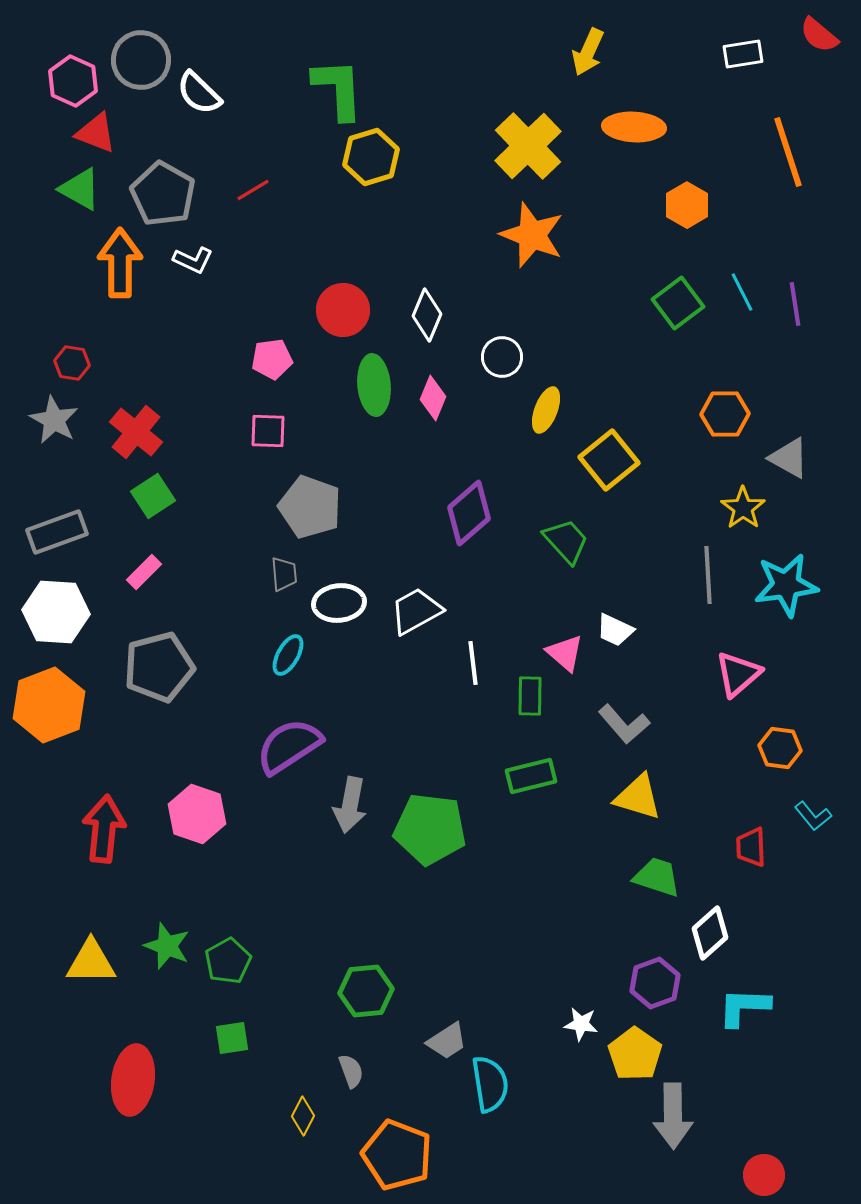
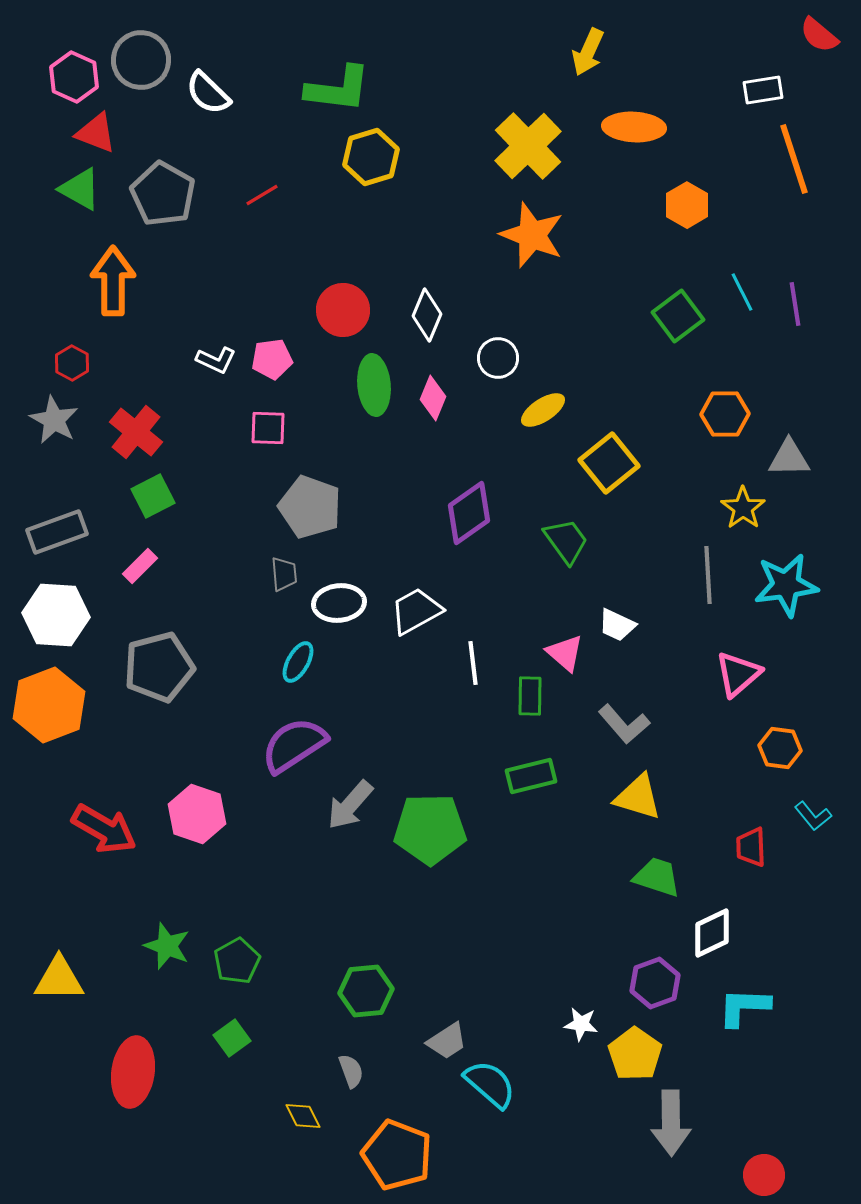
white rectangle at (743, 54): moved 20 px right, 36 px down
pink hexagon at (73, 81): moved 1 px right, 4 px up
green L-shape at (338, 89): rotated 100 degrees clockwise
white semicircle at (199, 93): moved 9 px right
orange line at (788, 152): moved 6 px right, 7 px down
red line at (253, 190): moved 9 px right, 5 px down
white L-shape at (193, 260): moved 23 px right, 100 px down
orange arrow at (120, 263): moved 7 px left, 18 px down
green square at (678, 303): moved 13 px down
white circle at (502, 357): moved 4 px left, 1 px down
red hexagon at (72, 363): rotated 20 degrees clockwise
yellow ellipse at (546, 410): moved 3 px left; rotated 36 degrees clockwise
pink square at (268, 431): moved 3 px up
gray triangle at (789, 458): rotated 30 degrees counterclockwise
yellow square at (609, 460): moved 3 px down
green square at (153, 496): rotated 6 degrees clockwise
purple diamond at (469, 513): rotated 6 degrees clockwise
green trapezoid at (566, 541): rotated 6 degrees clockwise
pink rectangle at (144, 572): moved 4 px left, 6 px up
white hexagon at (56, 612): moved 3 px down
white trapezoid at (615, 630): moved 2 px right, 5 px up
cyan ellipse at (288, 655): moved 10 px right, 7 px down
purple semicircle at (289, 746): moved 5 px right, 1 px up
gray arrow at (350, 805): rotated 30 degrees clockwise
red arrow at (104, 829): rotated 114 degrees clockwise
green pentagon at (430, 829): rotated 8 degrees counterclockwise
white diamond at (710, 933): moved 2 px right; rotated 16 degrees clockwise
green pentagon at (228, 961): moved 9 px right
yellow triangle at (91, 962): moved 32 px left, 17 px down
green square at (232, 1038): rotated 27 degrees counterclockwise
red ellipse at (133, 1080): moved 8 px up
cyan semicircle at (490, 1084): rotated 40 degrees counterclockwise
yellow diamond at (303, 1116): rotated 54 degrees counterclockwise
gray arrow at (673, 1116): moved 2 px left, 7 px down
